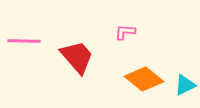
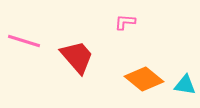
pink L-shape: moved 10 px up
pink line: rotated 16 degrees clockwise
cyan triangle: rotated 35 degrees clockwise
